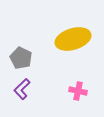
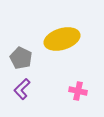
yellow ellipse: moved 11 px left
